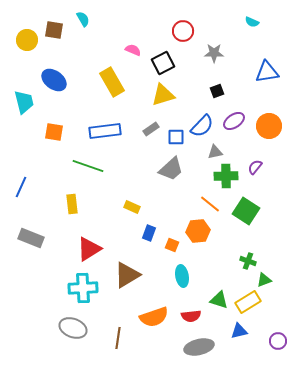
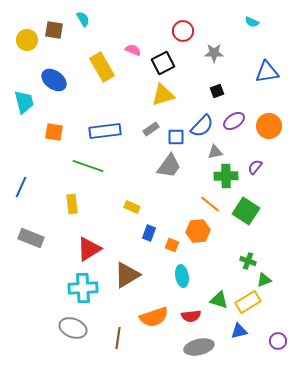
yellow rectangle at (112, 82): moved 10 px left, 15 px up
gray trapezoid at (171, 169): moved 2 px left, 3 px up; rotated 12 degrees counterclockwise
